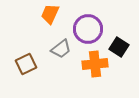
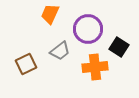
gray trapezoid: moved 1 px left, 2 px down
orange cross: moved 3 px down
